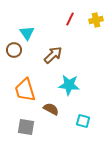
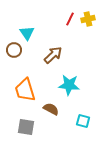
yellow cross: moved 8 px left, 1 px up
